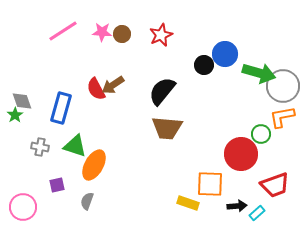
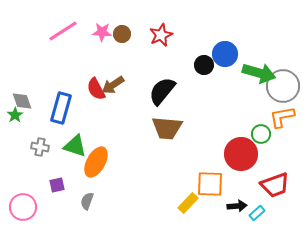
orange ellipse: moved 2 px right, 3 px up
yellow rectangle: rotated 65 degrees counterclockwise
